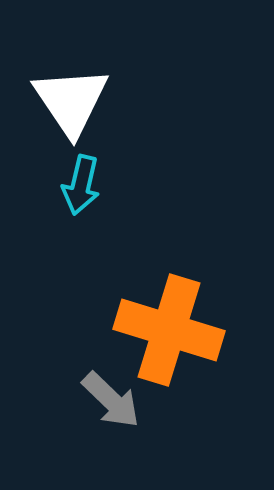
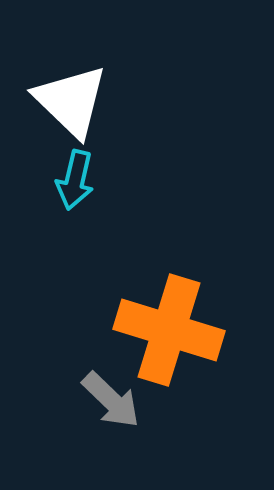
white triangle: rotated 12 degrees counterclockwise
cyan arrow: moved 6 px left, 5 px up
